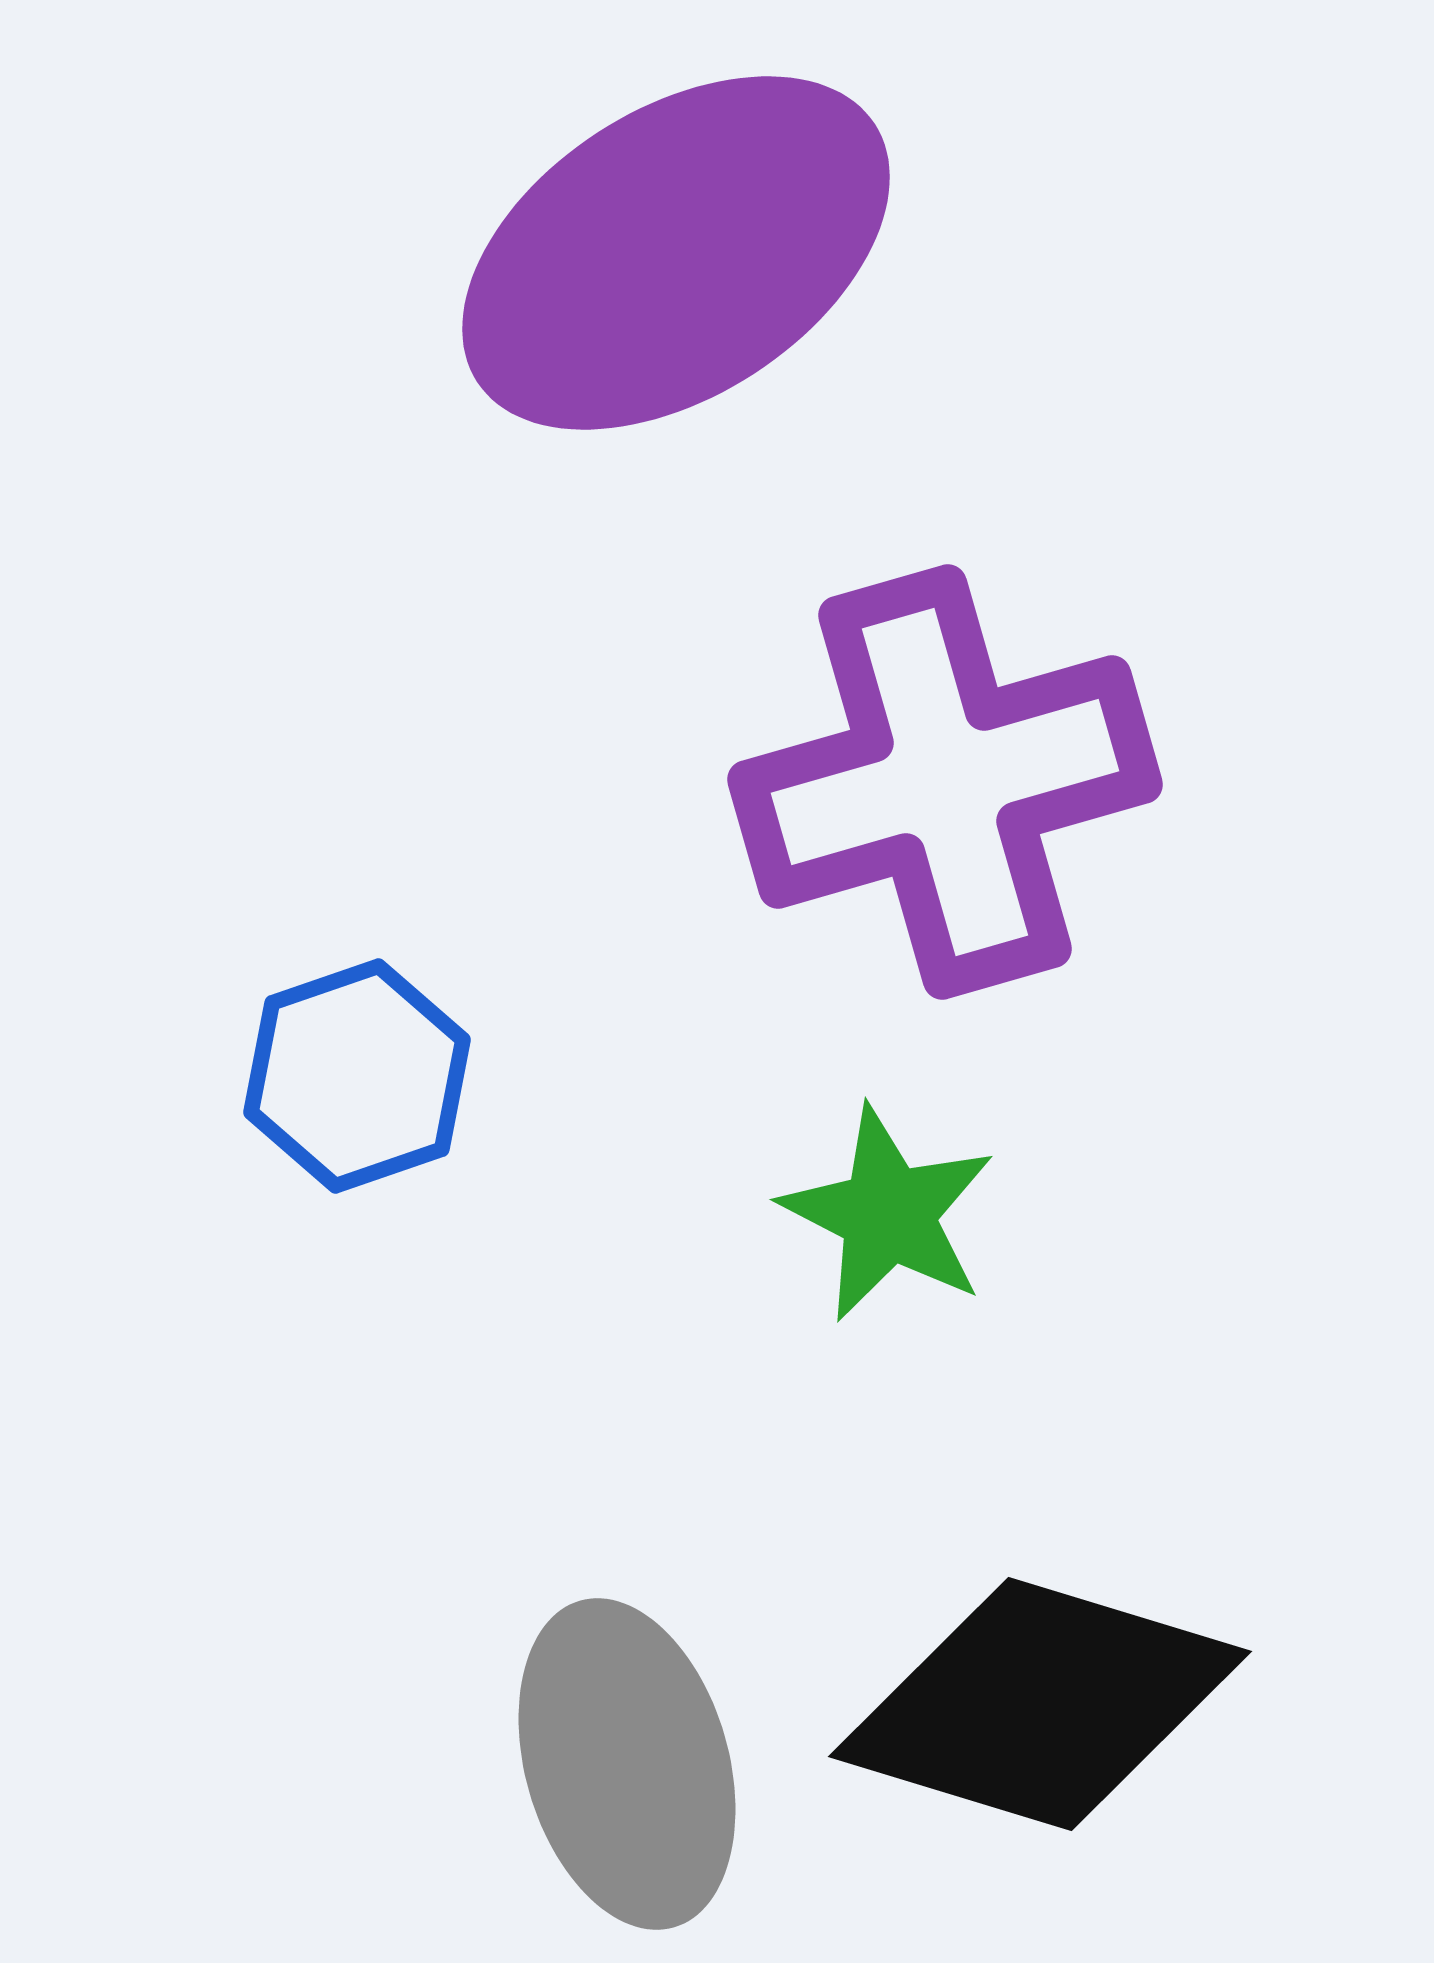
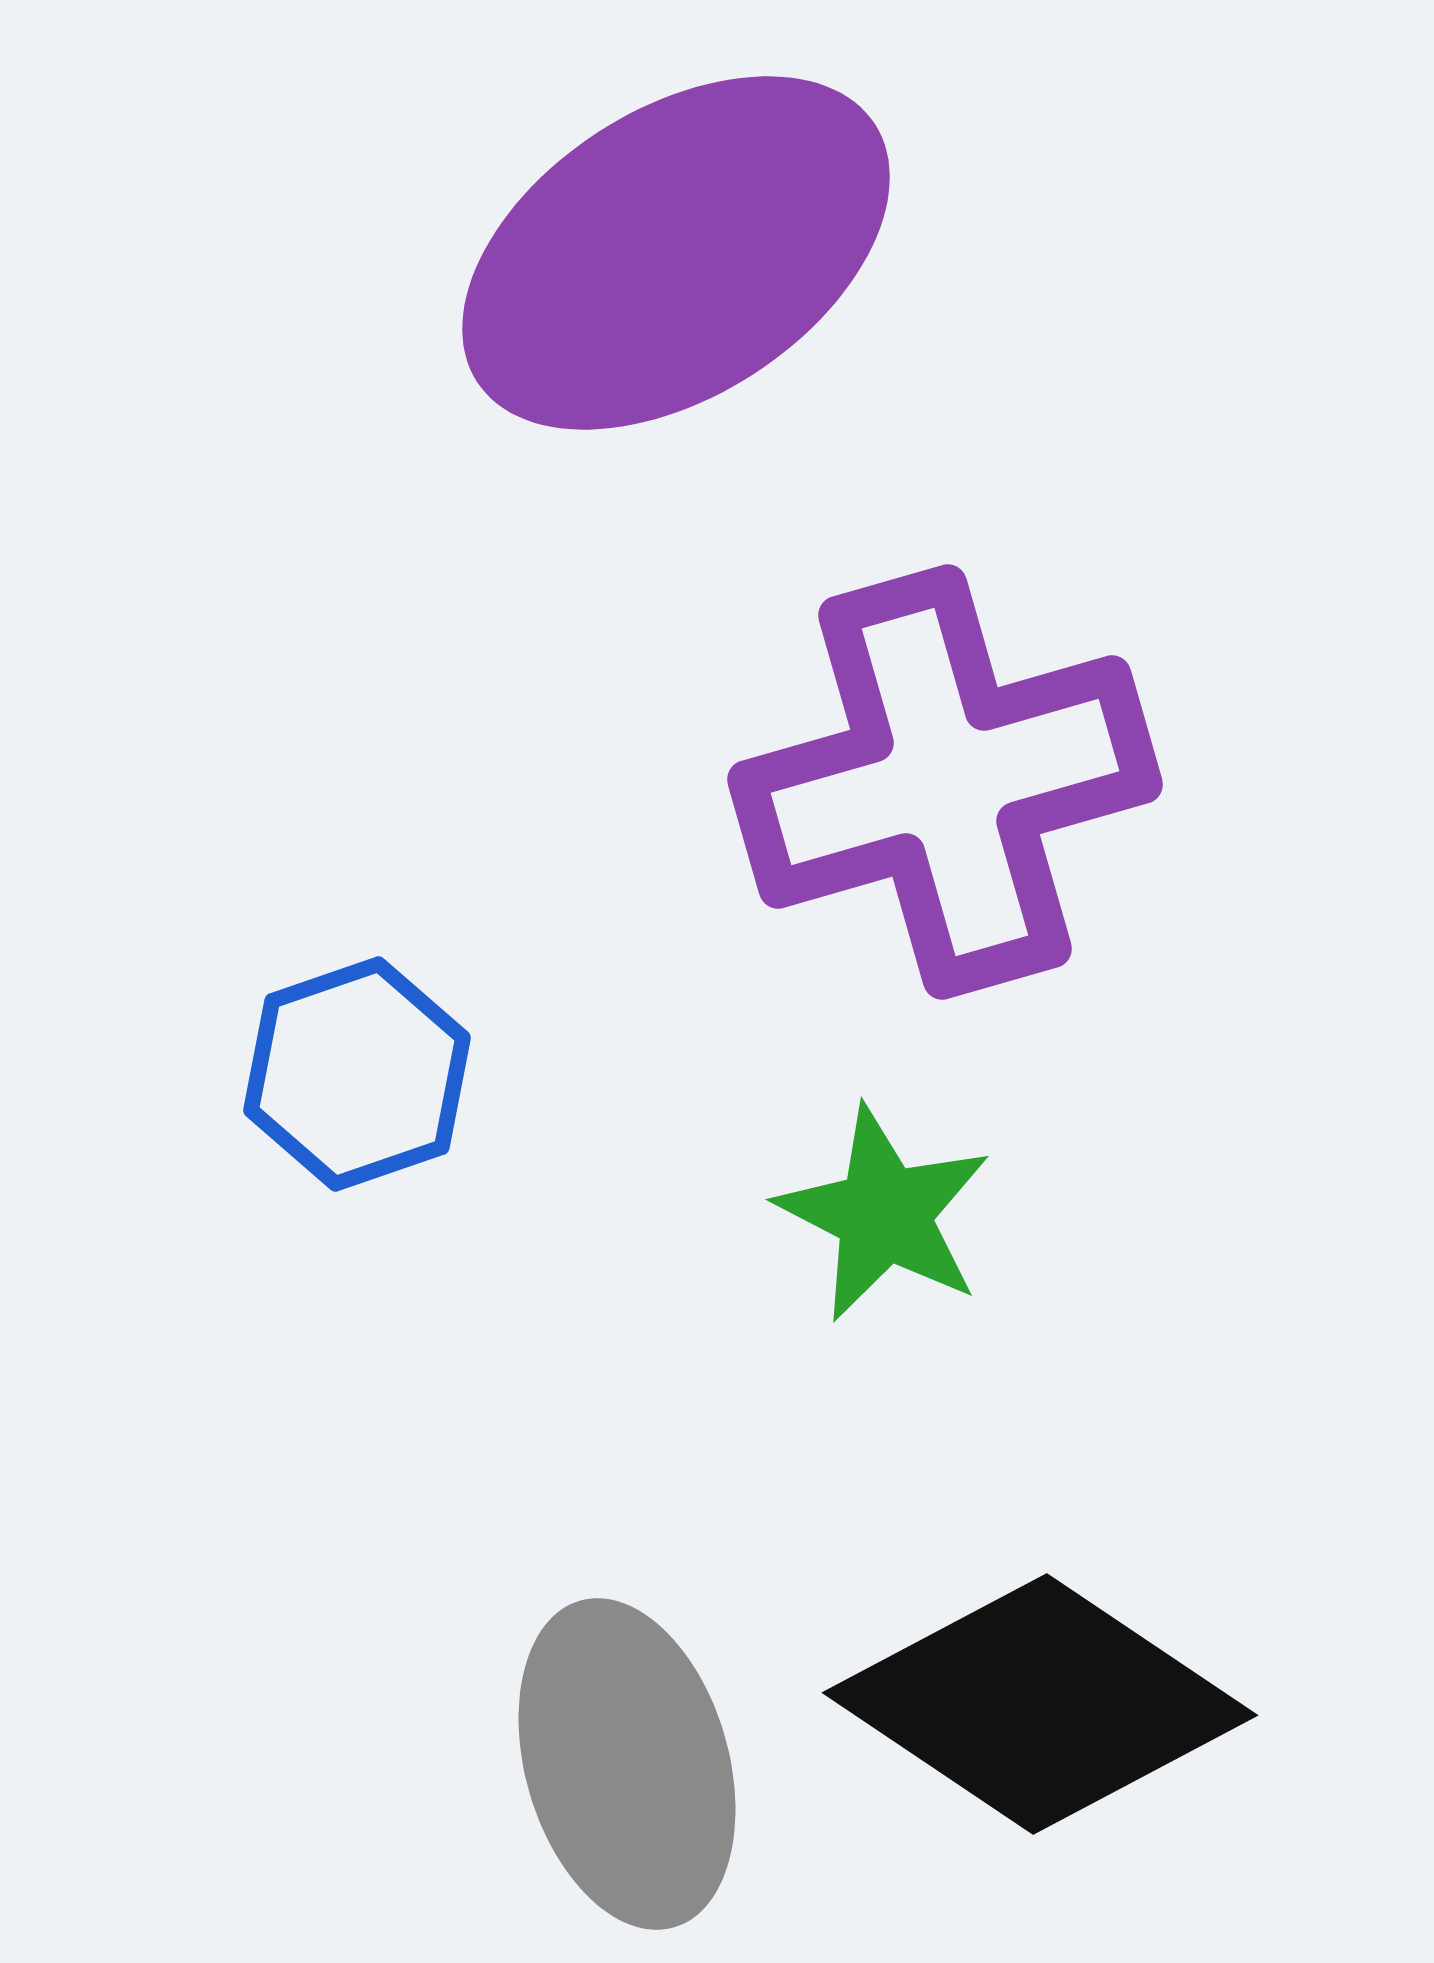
blue hexagon: moved 2 px up
green star: moved 4 px left
black diamond: rotated 17 degrees clockwise
